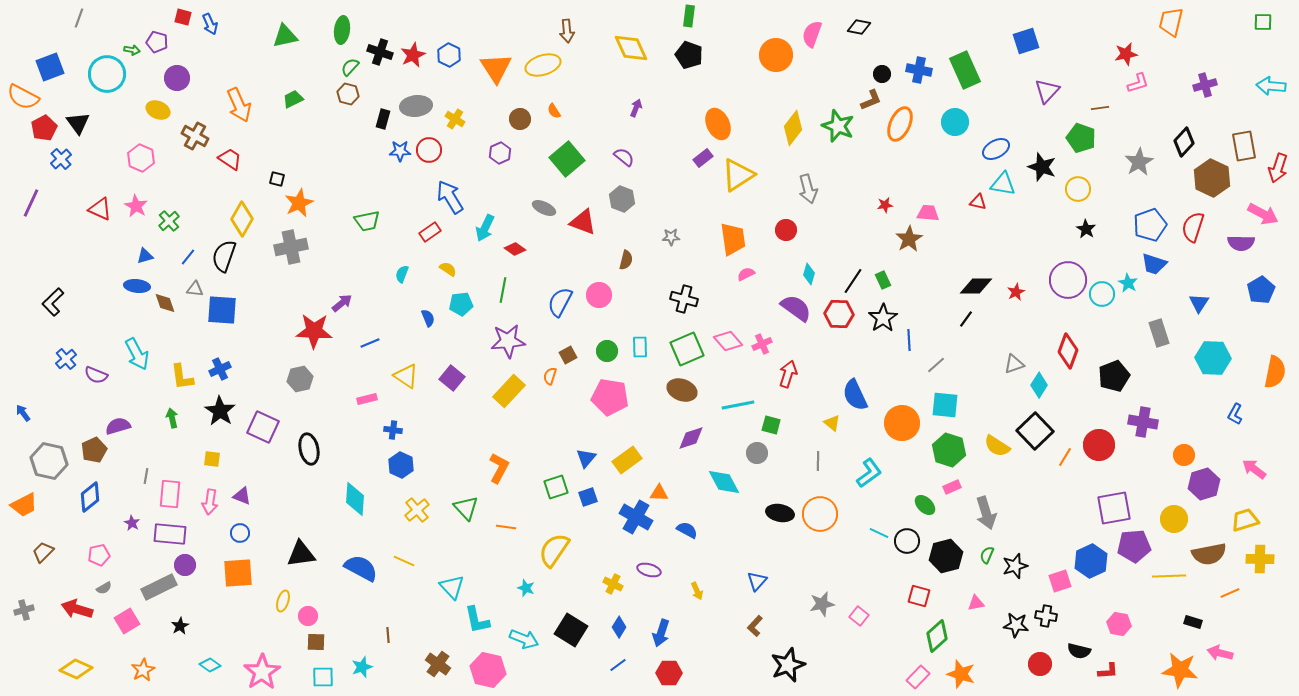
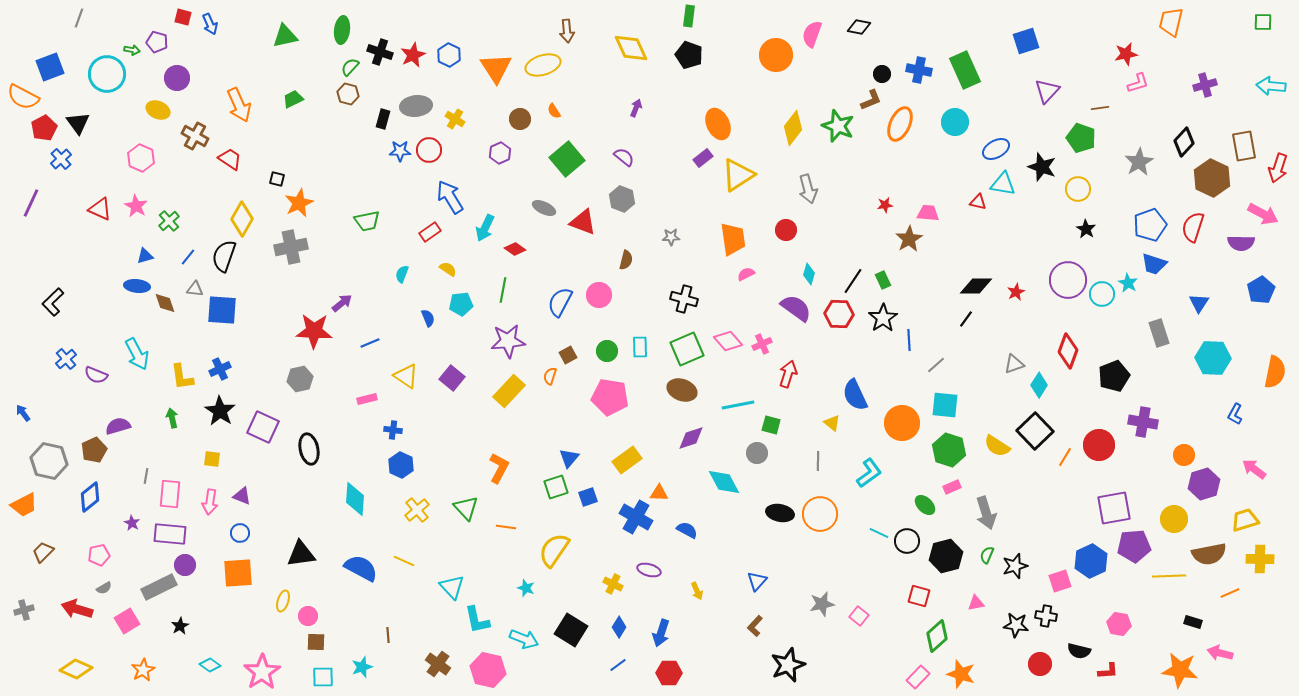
blue triangle at (586, 458): moved 17 px left
